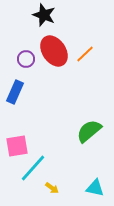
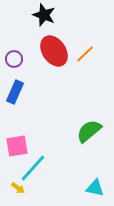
purple circle: moved 12 px left
yellow arrow: moved 34 px left
